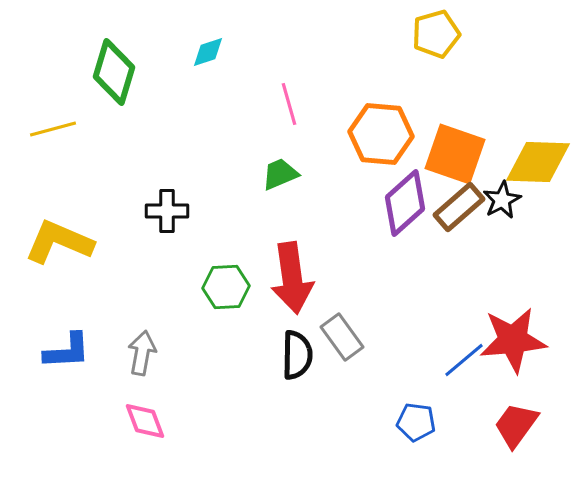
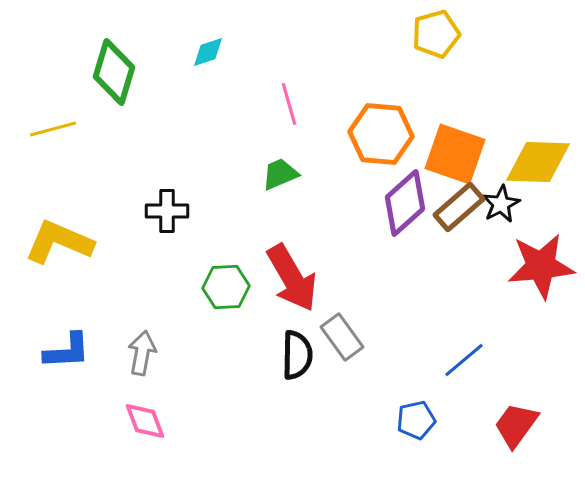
black star: moved 1 px left, 4 px down
red arrow: rotated 22 degrees counterclockwise
red star: moved 28 px right, 74 px up
blue pentagon: moved 2 px up; rotated 21 degrees counterclockwise
